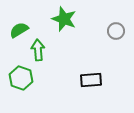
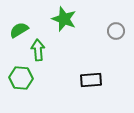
green hexagon: rotated 15 degrees counterclockwise
